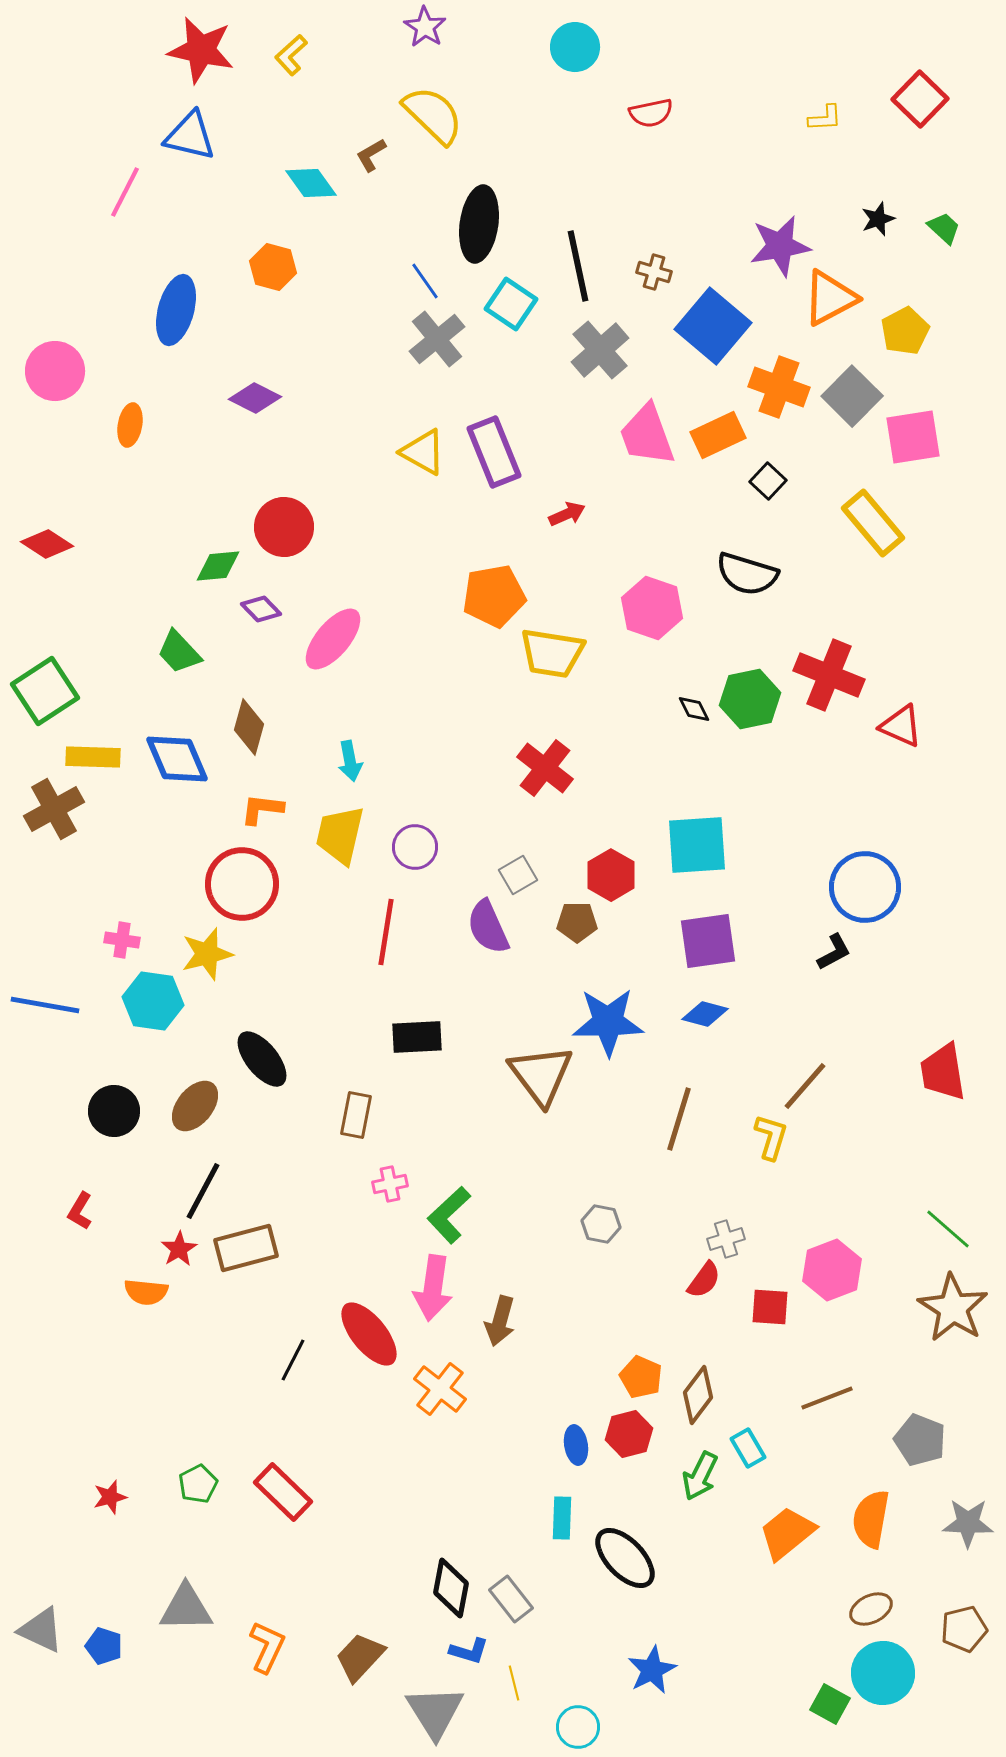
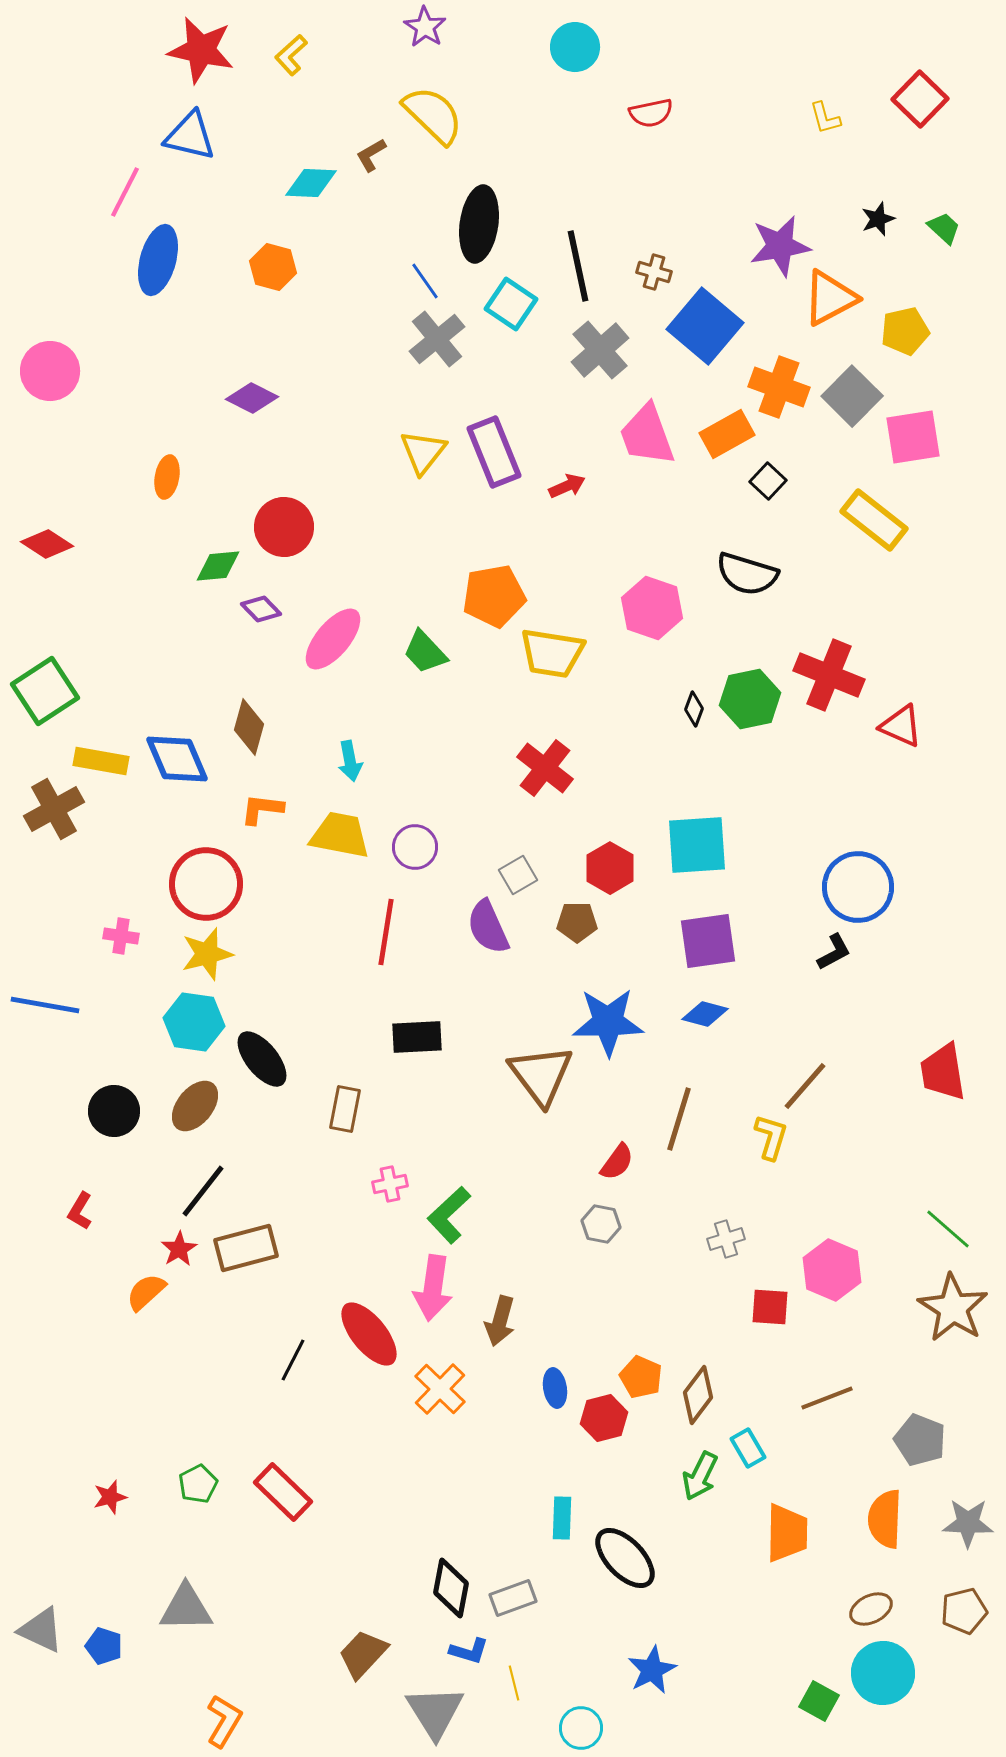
yellow L-shape at (825, 118): rotated 78 degrees clockwise
cyan diamond at (311, 183): rotated 52 degrees counterclockwise
blue ellipse at (176, 310): moved 18 px left, 50 px up
blue square at (713, 326): moved 8 px left
yellow pentagon at (905, 331): rotated 15 degrees clockwise
pink circle at (55, 371): moved 5 px left
purple diamond at (255, 398): moved 3 px left
orange ellipse at (130, 425): moved 37 px right, 52 px down
orange rectangle at (718, 435): moved 9 px right, 1 px up; rotated 4 degrees counterclockwise
yellow triangle at (423, 452): rotated 39 degrees clockwise
red arrow at (567, 514): moved 28 px up
yellow rectangle at (873, 523): moved 1 px right, 3 px up; rotated 12 degrees counterclockwise
green trapezoid at (179, 652): moved 246 px right
black diamond at (694, 709): rotated 48 degrees clockwise
yellow rectangle at (93, 757): moved 8 px right, 4 px down; rotated 8 degrees clockwise
yellow trapezoid at (340, 835): rotated 88 degrees clockwise
red hexagon at (611, 875): moved 1 px left, 7 px up
red circle at (242, 884): moved 36 px left
blue circle at (865, 887): moved 7 px left
pink cross at (122, 940): moved 1 px left, 4 px up
cyan hexagon at (153, 1001): moved 41 px right, 21 px down
brown rectangle at (356, 1115): moved 11 px left, 6 px up
black line at (203, 1191): rotated 10 degrees clockwise
pink hexagon at (832, 1270): rotated 16 degrees counterclockwise
red semicircle at (704, 1280): moved 87 px left, 118 px up
orange semicircle at (146, 1292): rotated 132 degrees clockwise
orange cross at (440, 1389): rotated 6 degrees clockwise
red hexagon at (629, 1434): moved 25 px left, 16 px up
blue ellipse at (576, 1445): moved 21 px left, 57 px up
orange semicircle at (871, 1519): moved 14 px right; rotated 8 degrees counterclockwise
orange trapezoid at (787, 1533): rotated 130 degrees clockwise
gray rectangle at (511, 1599): moved 2 px right, 1 px up; rotated 72 degrees counterclockwise
brown pentagon at (964, 1629): moved 18 px up
orange L-shape at (267, 1647): moved 43 px left, 74 px down; rotated 6 degrees clockwise
brown trapezoid at (360, 1657): moved 3 px right, 3 px up
green square at (830, 1704): moved 11 px left, 3 px up
cyan circle at (578, 1727): moved 3 px right, 1 px down
